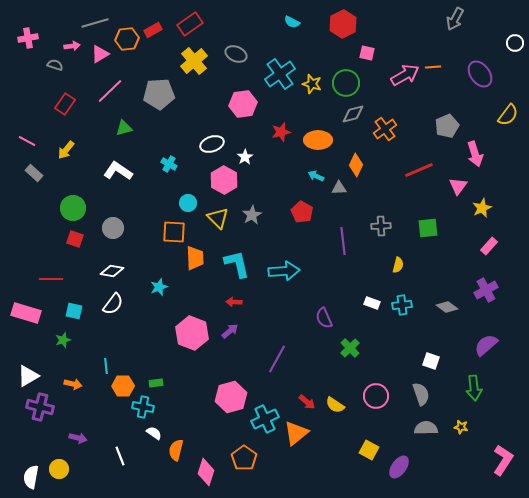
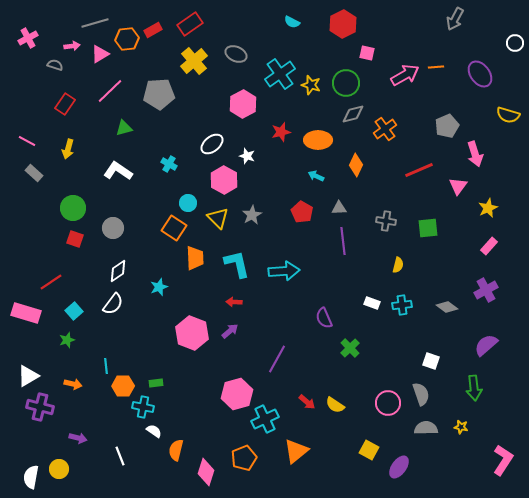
pink cross at (28, 38): rotated 18 degrees counterclockwise
orange line at (433, 67): moved 3 px right
yellow star at (312, 84): moved 1 px left, 1 px down
pink hexagon at (243, 104): rotated 20 degrees counterclockwise
yellow semicircle at (508, 115): rotated 70 degrees clockwise
white ellipse at (212, 144): rotated 20 degrees counterclockwise
yellow arrow at (66, 150): moved 2 px right, 1 px up; rotated 24 degrees counterclockwise
white star at (245, 157): moved 2 px right, 1 px up; rotated 21 degrees counterclockwise
gray triangle at (339, 188): moved 20 px down
yellow star at (482, 208): moved 6 px right
gray cross at (381, 226): moved 5 px right, 5 px up; rotated 12 degrees clockwise
orange square at (174, 232): moved 4 px up; rotated 30 degrees clockwise
white diamond at (112, 271): moved 6 px right; rotated 45 degrees counterclockwise
red line at (51, 279): moved 3 px down; rotated 35 degrees counterclockwise
cyan square at (74, 311): rotated 36 degrees clockwise
green star at (63, 340): moved 4 px right
pink circle at (376, 396): moved 12 px right, 7 px down
pink hexagon at (231, 397): moved 6 px right, 3 px up
white semicircle at (154, 433): moved 2 px up
orange triangle at (296, 433): moved 18 px down
orange pentagon at (244, 458): rotated 15 degrees clockwise
